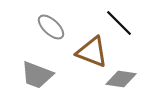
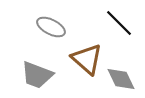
gray ellipse: rotated 16 degrees counterclockwise
brown triangle: moved 5 px left, 7 px down; rotated 20 degrees clockwise
gray diamond: rotated 56 degrees clockwise
